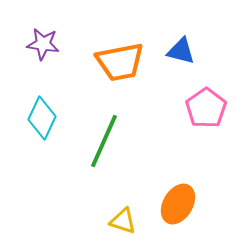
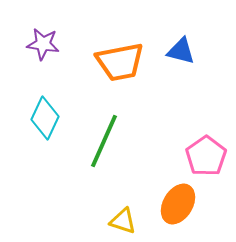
pink pentagon: moved 48 px down
cyan diamond: moved 3 px right
